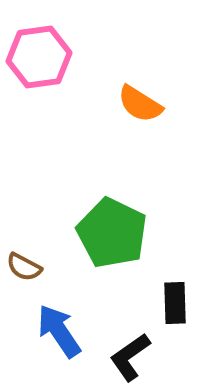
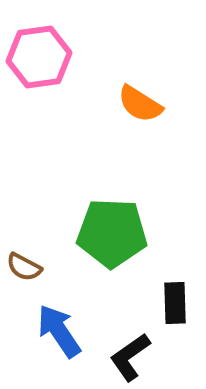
green pentagon: rotated 24 degrees counterclockwise
